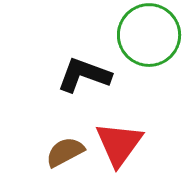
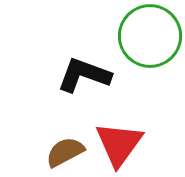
green circle: moved 1 px right, 1 px down
